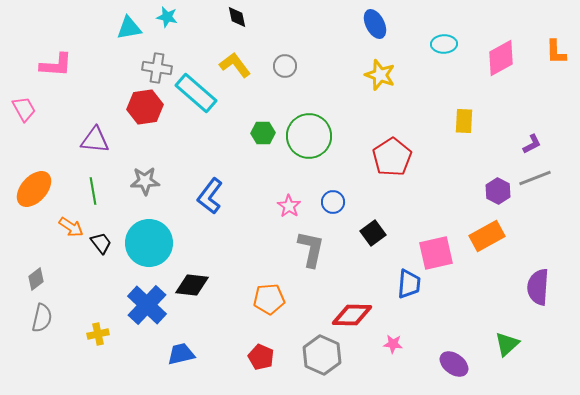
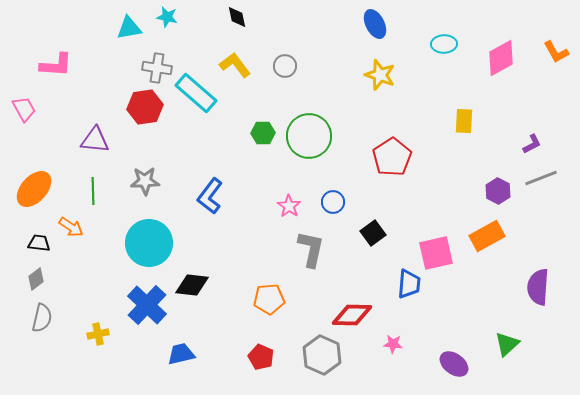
orange L-shape at (556, 52): rotated 28 degrees counterclockwise
gray line at (535, 178): moved 6 px right
green line at (93, 191): rotated 8 degrees clockwise
black trapezoid at (101, 243): moved 62 px left; rotated 45 degrees counterclockwise
